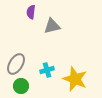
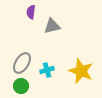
gray ellipse: moved 6 px right, 1 px up
yellow star: moved 6 px right, 8 px up
